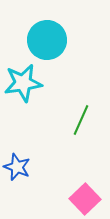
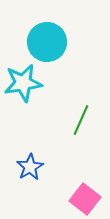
cyan circle: moved 2 px down
blue star: moved 13 px right; rotated 20 degrees clockwise
pink square: rotated 8 degrees counterclockwise
